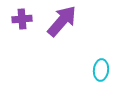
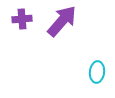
cyan ellipse: moved 4 px left, 2 px down
